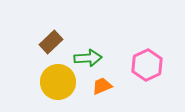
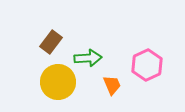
brown rectangle: rotated 10 degrees counterclockwise
orange trapezoid: moved 10 px right, 1 px up; rotated 90 degrees clockwise
